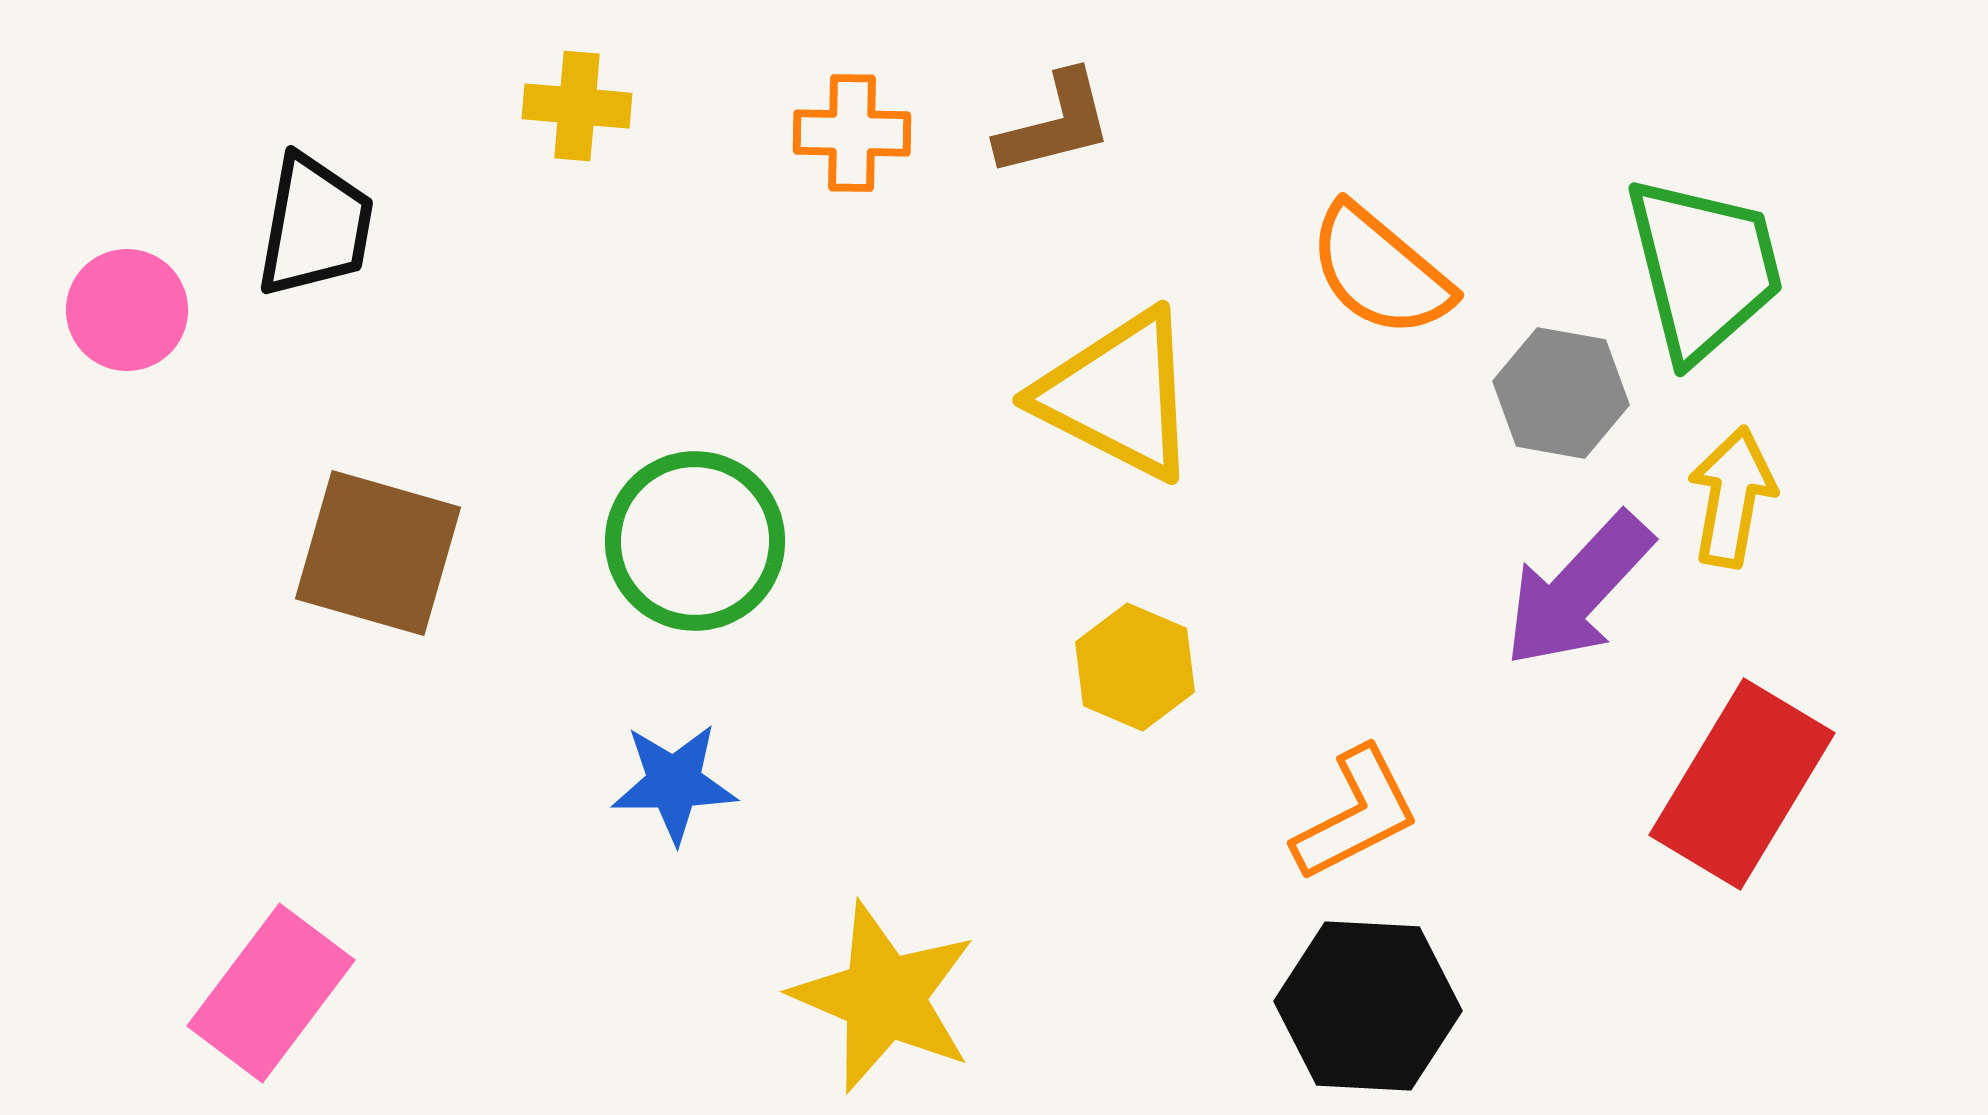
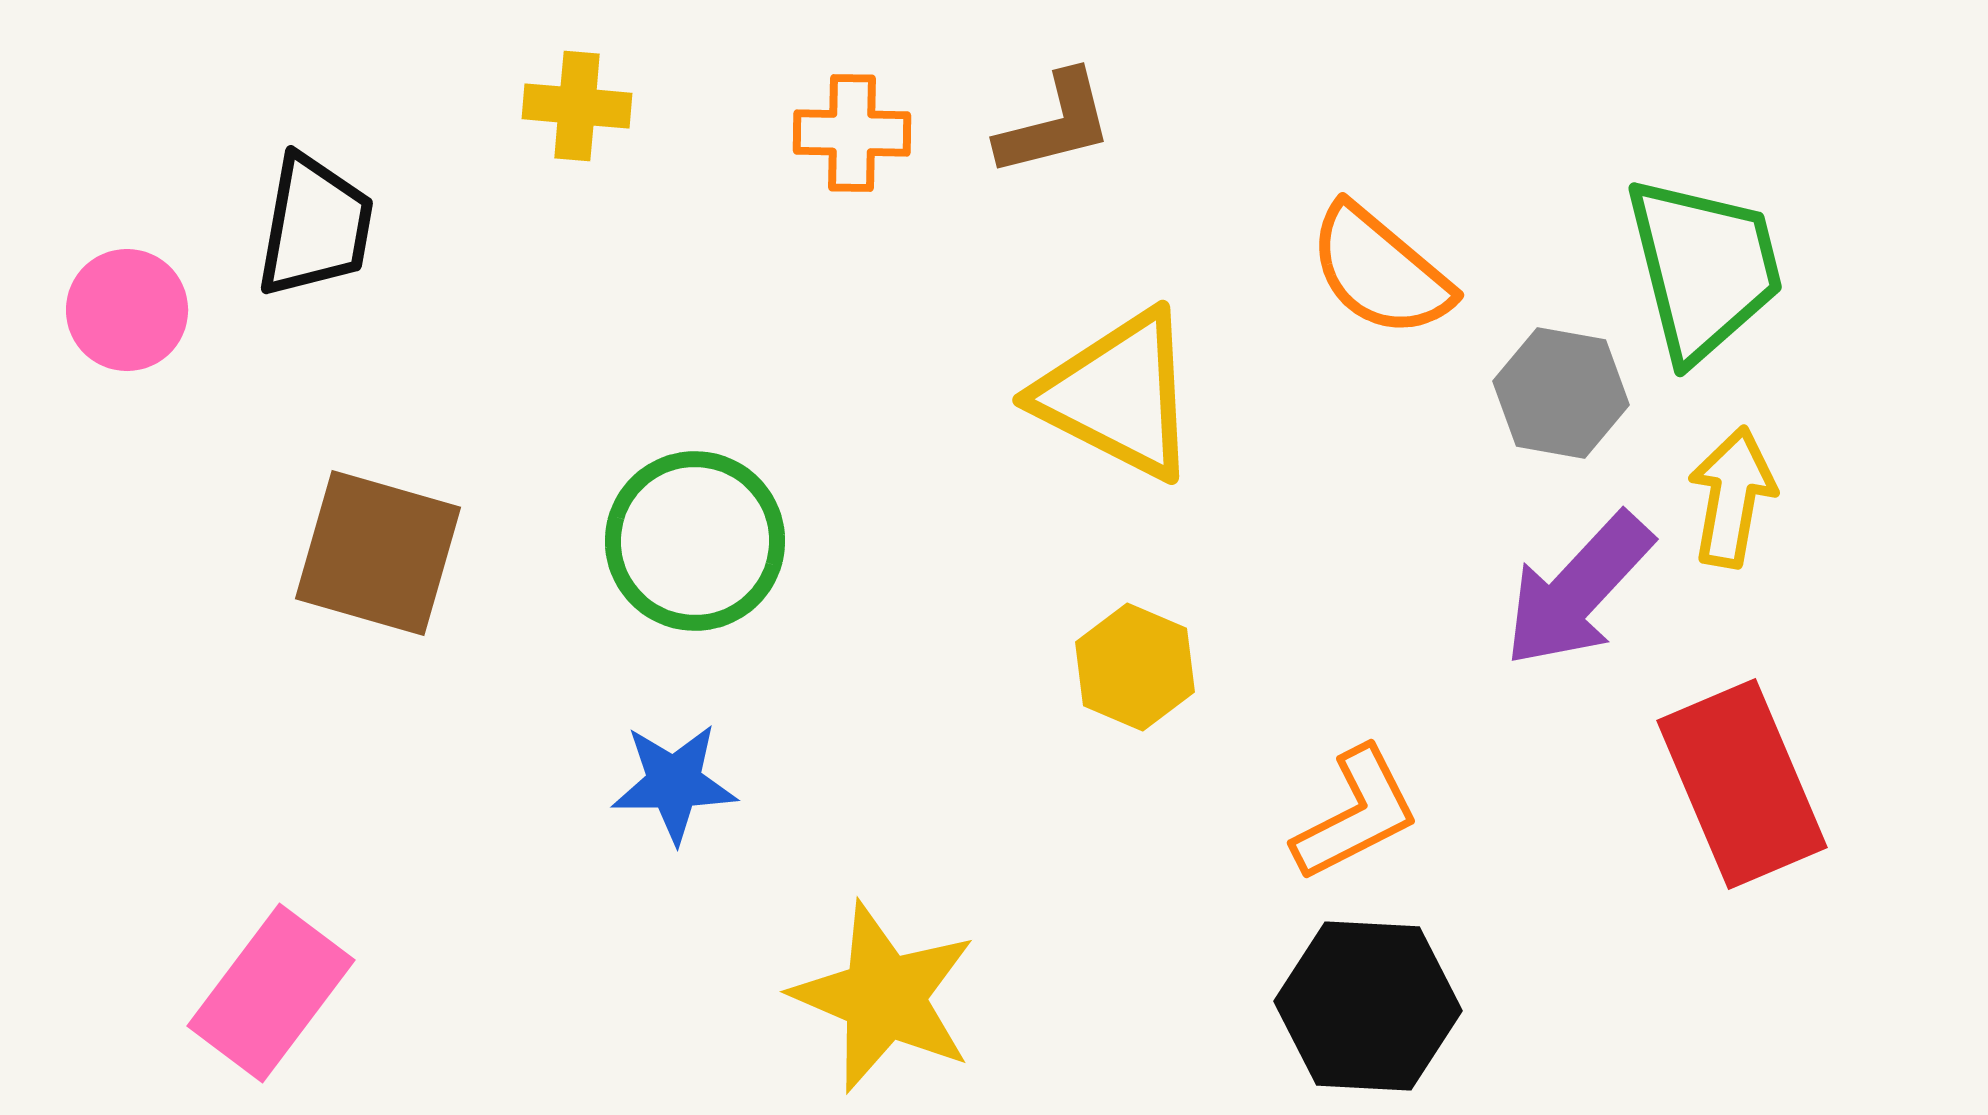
red rectangle: rotated 54 degrees counterclockwise
